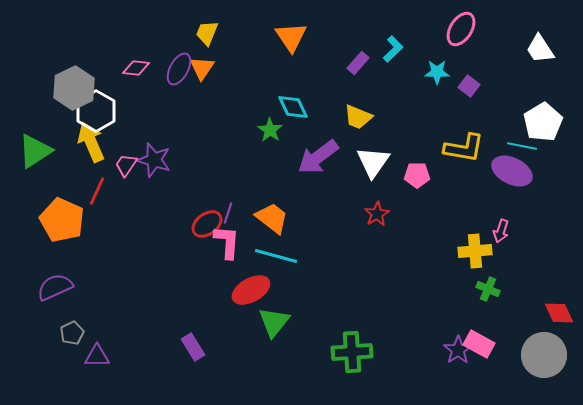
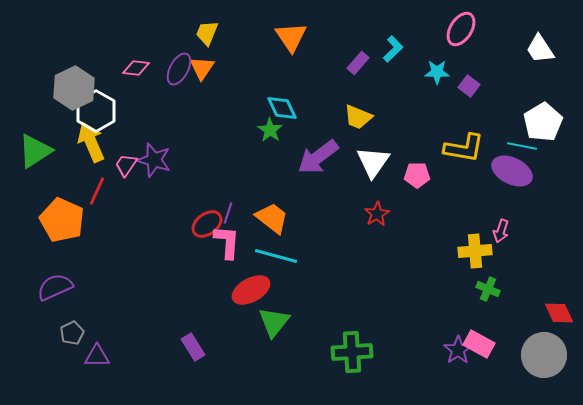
cyan diamond at (293, 107): moved 11 px left, 1 px down
